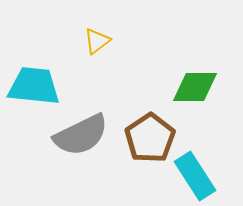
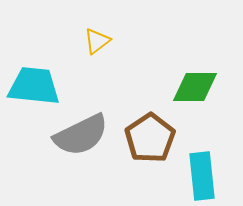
cyan rectangle: moved 7 px right; rotated 27 degrees clockwise
